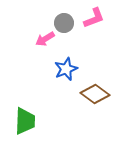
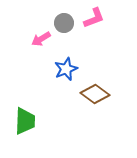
pink arrow: moved 4 px left
